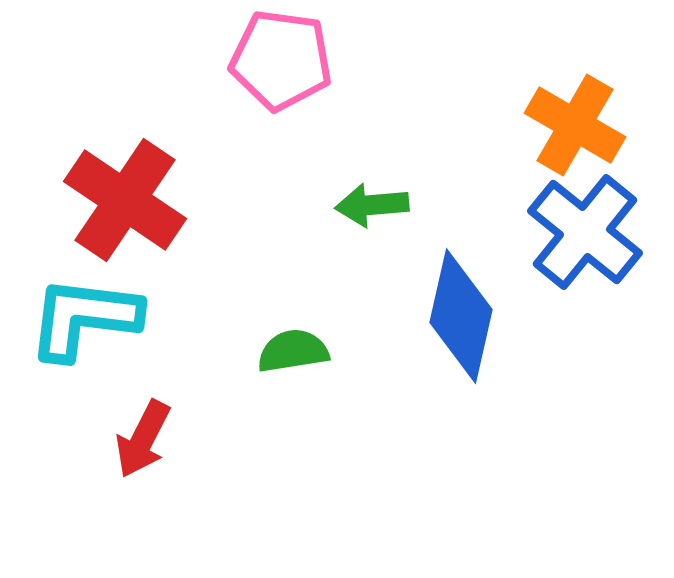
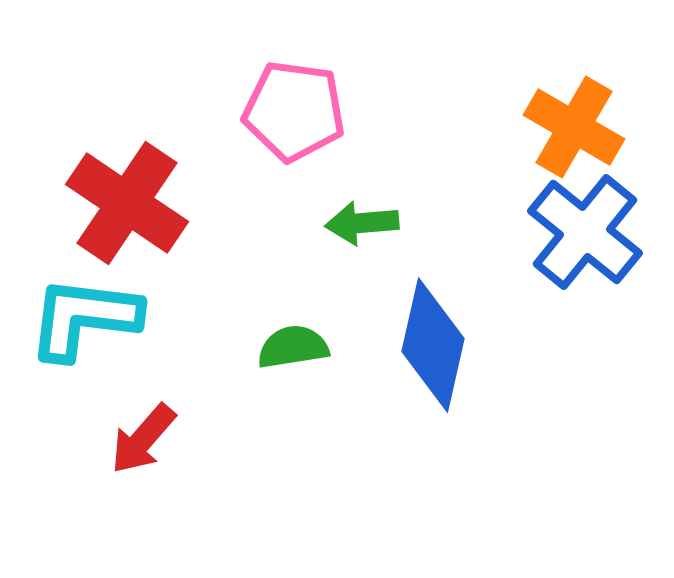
pink pentagon: moved 13 px right, 51 px down
orange cross: moved 1 px left, 2 px down
red cross: moved 2 px right, 3 px down
green arrow: moved 10 px left, 18 px down
blue diamond: moved 28 px left, 29 px down
green semicircle: moved 4 px up
red arrow: rotated 14 degrees clockwise
